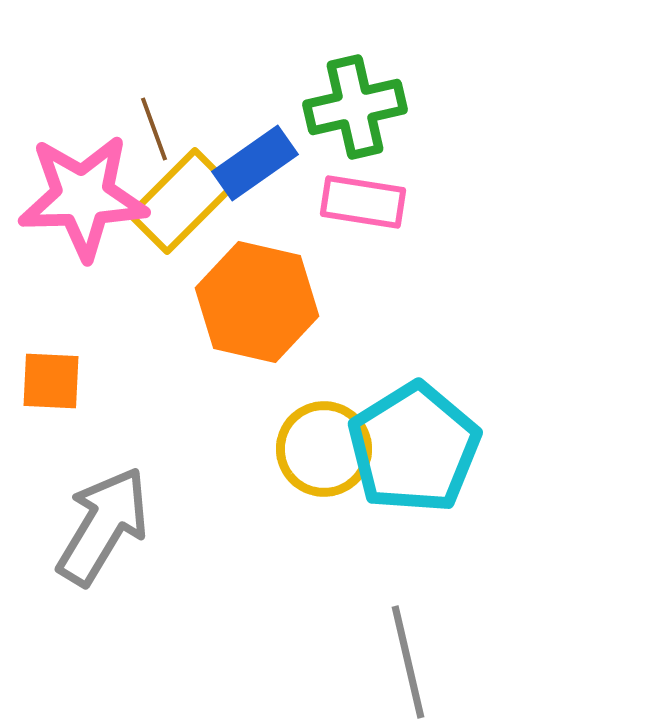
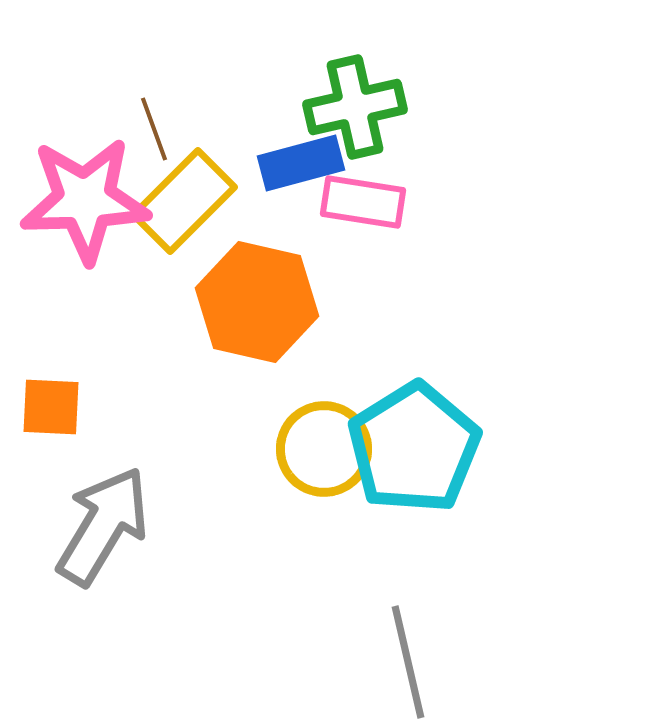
blue rectangle: moved 46 px right; rotated 20 degrees clockwise
pink star: moved 2 px right, 3 px down
yellow rectangle: moved 3 px right
orange square: moved 26 px down
